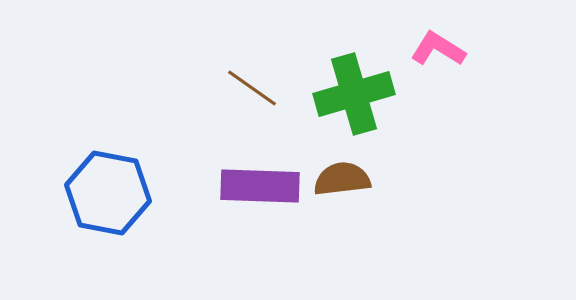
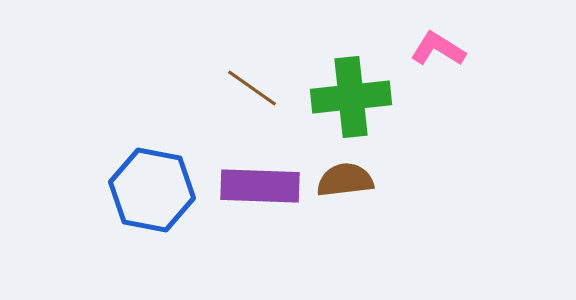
green cross: moved 3 px left, 3 px down; rotated 10 degrees clockwise
brown semicircle: moved 3 px right, 1 px down
blue hexagon: moved 44 px right, 3 px up
